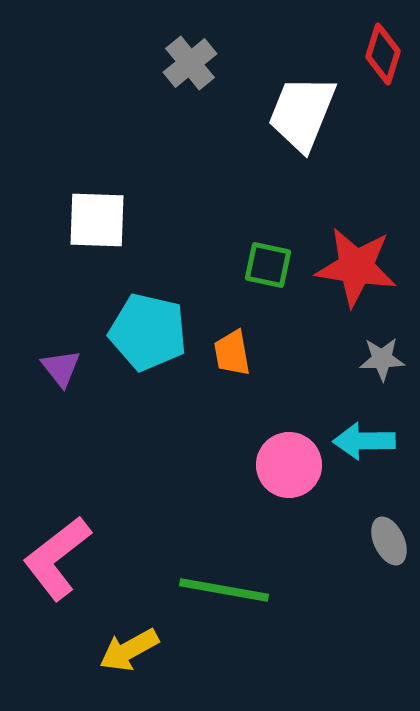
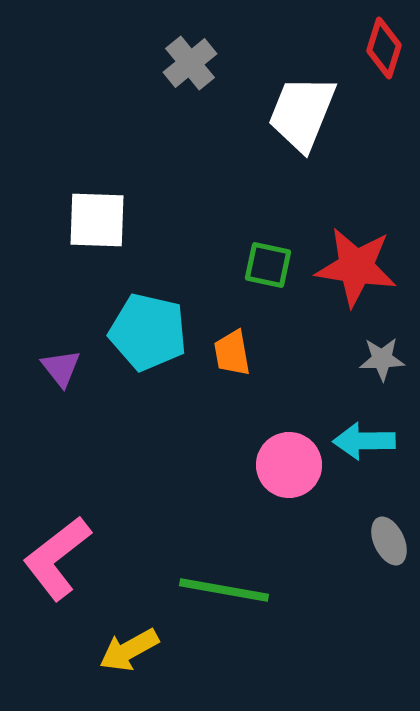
red diamond: moved 1 px right, 6 px up
